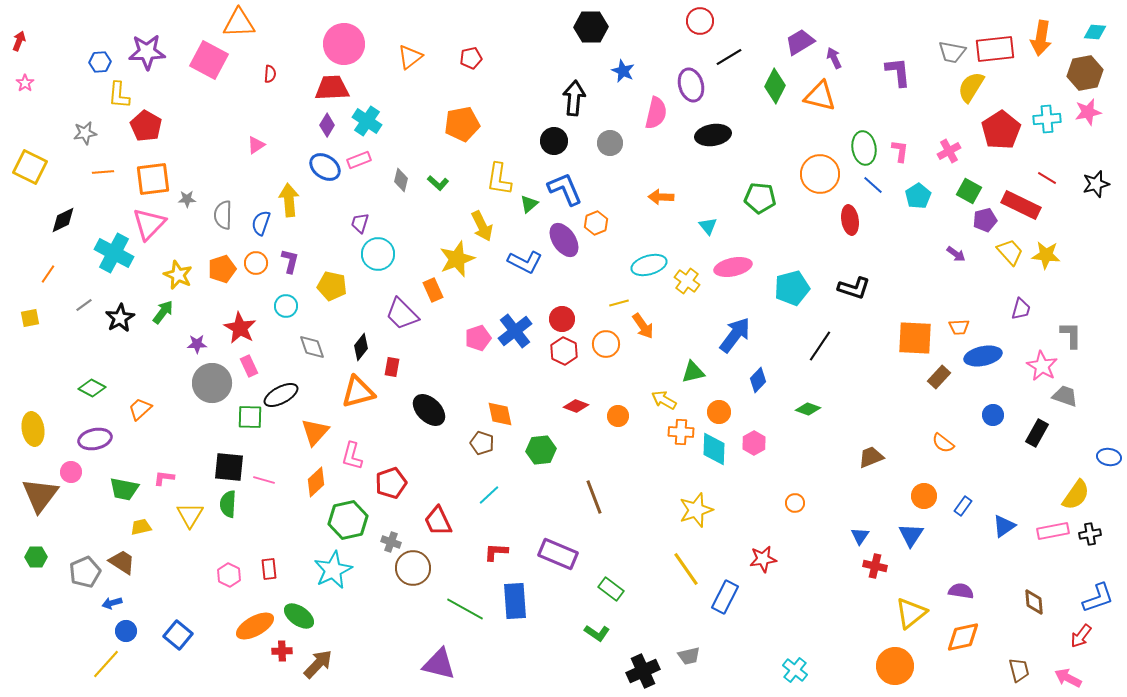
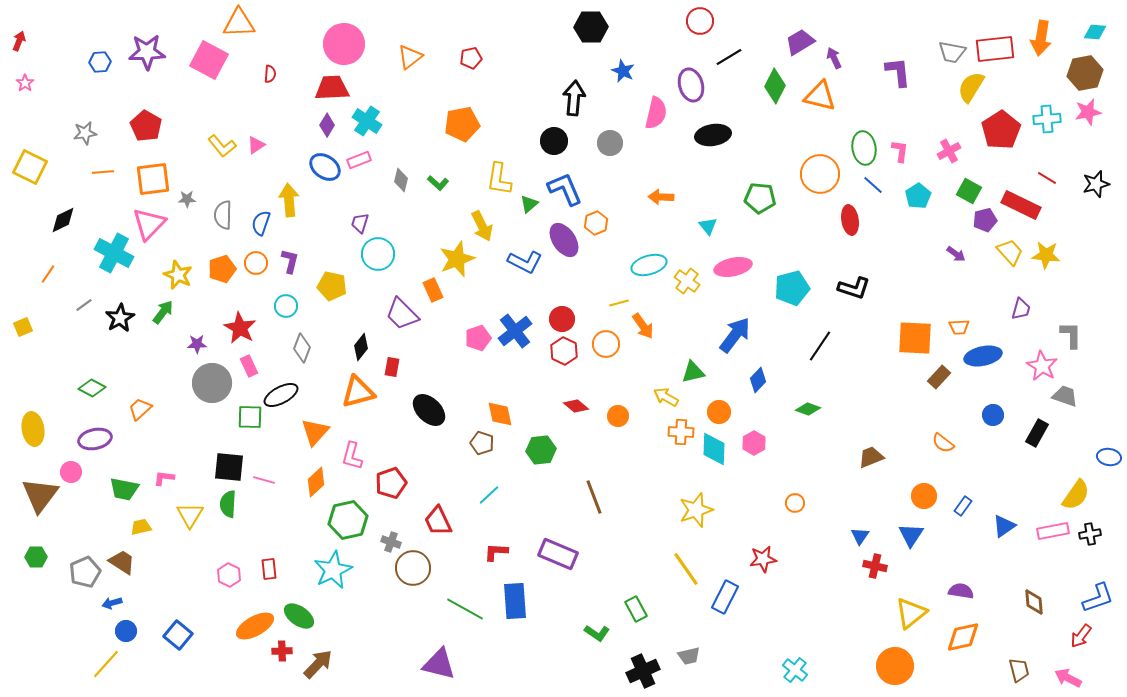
yellow L-shape at (119, 95): moved 103 px right, 51 px down; rotated 44 degrees counterclockwise
yellow square at (30, 318): moved 7 px left, 9 px down; rotated 12 degrees counterclockwise
gray diamond at (312, 347): moved 10 px left, 1 px down; rotated 40 degrees clockwise
yellow arrow at (664, 400): moved 2 px right, 3 px up
red diamond at (576, 406): rotated 20 degrees clockwise
green rectangle at (611, 589): moved 25 px right, 20 px down; rotated 25 degrees clockwise
